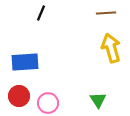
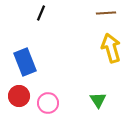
blue rectangle: rotated 72 degrees clockwise
